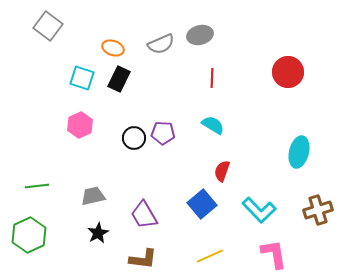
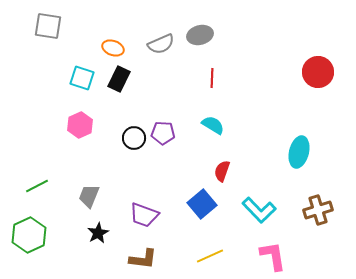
gray square: rotated 28 degrees counterclockwise
red circle: moved 30 px right
green line: rotated 20 degrees counterclockwise
gray trapezoid: moved 4 px left; rotated 55 degrees counterclockwise
purple trapezoid: rotated 40 degrees counterclockwise
pink L-shape: moved 1 px left, 2 px down
